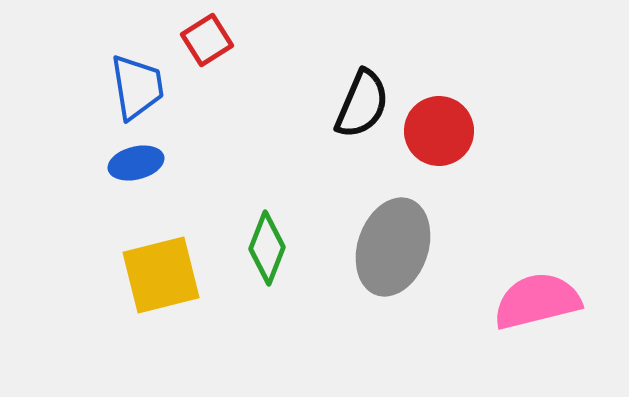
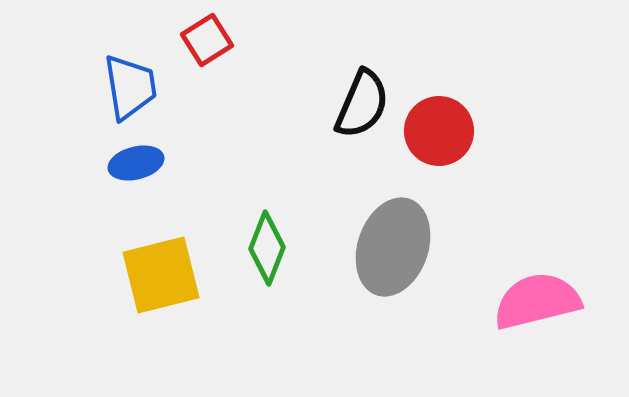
blue trapezoid: moved 7 px left
